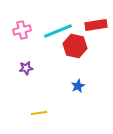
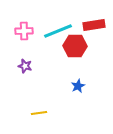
red rectangle: moved 2 px left
pink cross: moved 2 px right, 1 px down; rotated 12 degrees clockwise
red hexagon: rotated 10 degrees counterclockwise
purple star: moved 1 px left, 2 px up; rotated 24 degrees clockwise
